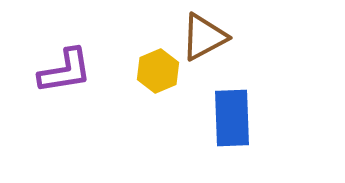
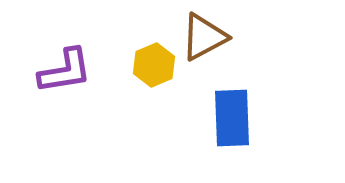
yellow hexagon: moved 4 px left, 6 px up
